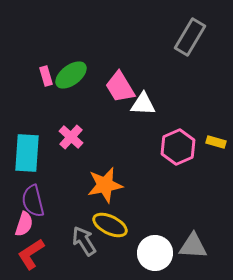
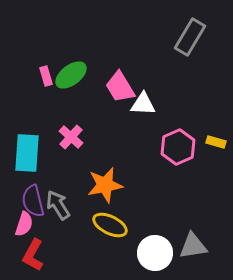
gray arrow: moved 26 px left, 36 px up
gray triangle: rotated 12 degrees counterclockwise
red L-shape: moved 2 px right, 1 px down; rotated 28 degrees counterclockwise
